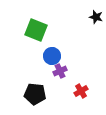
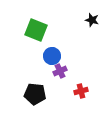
black star: moved 4 px left, 3 px down
red cross: rotated 16 degrees clockwise
